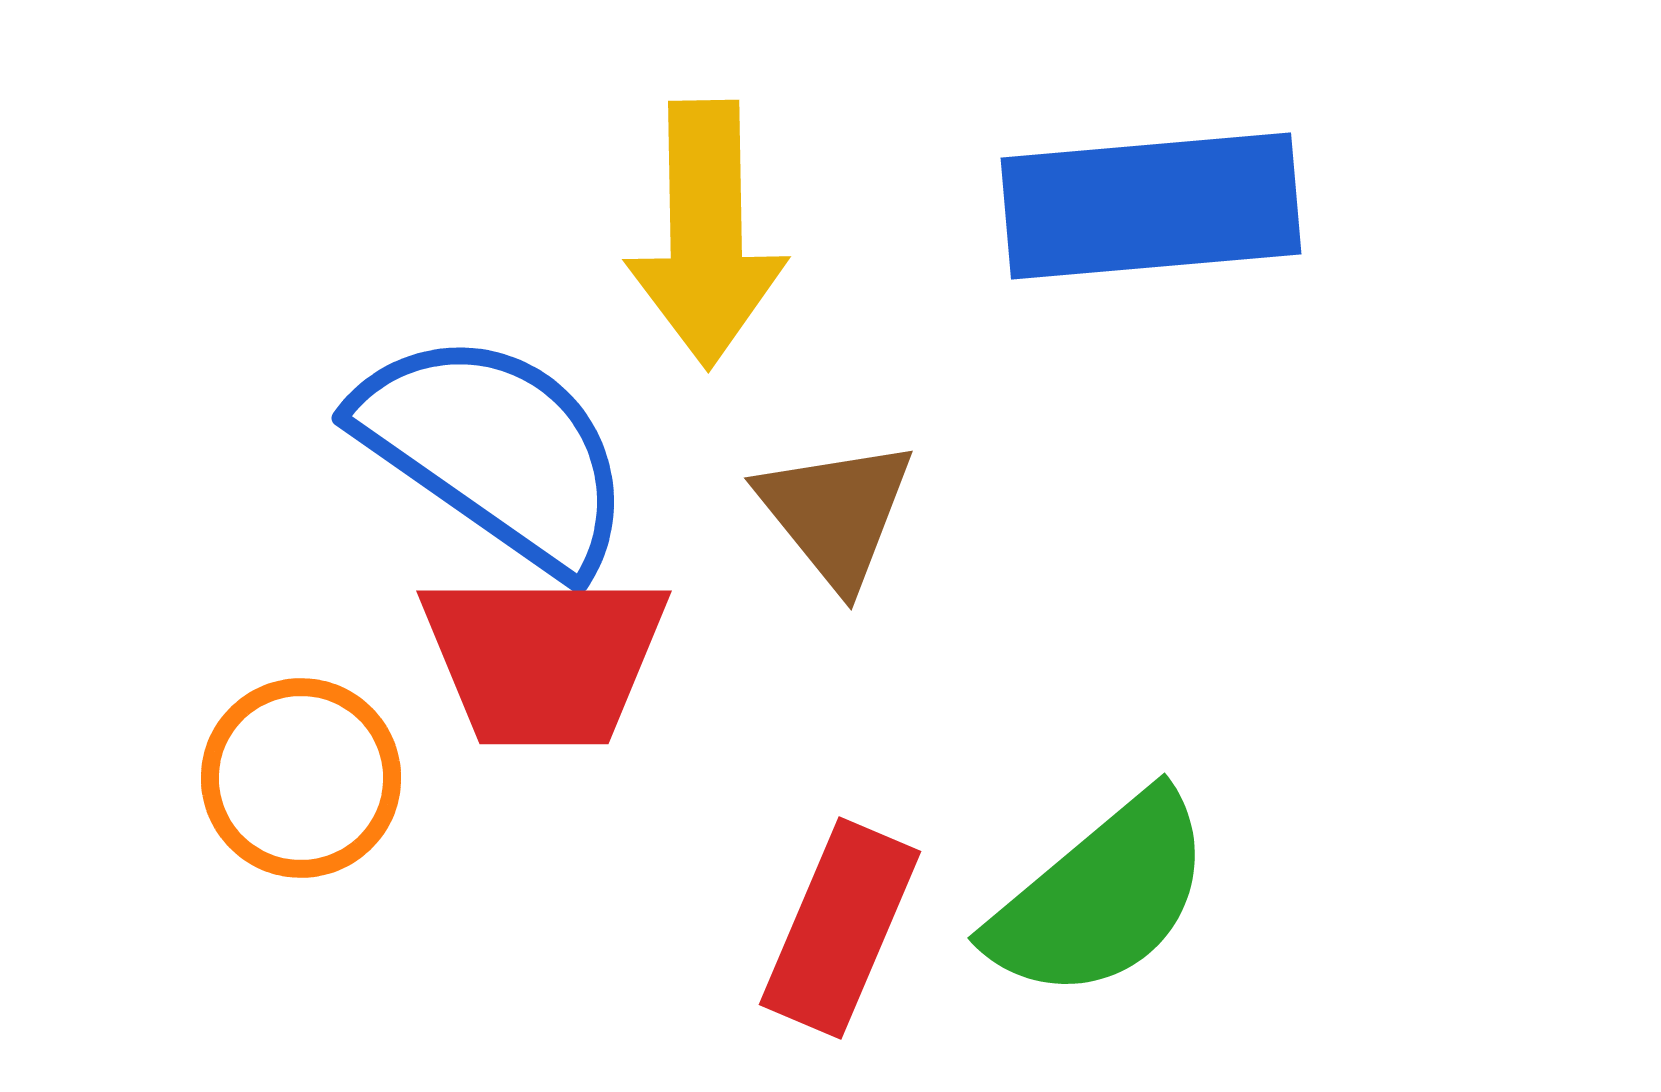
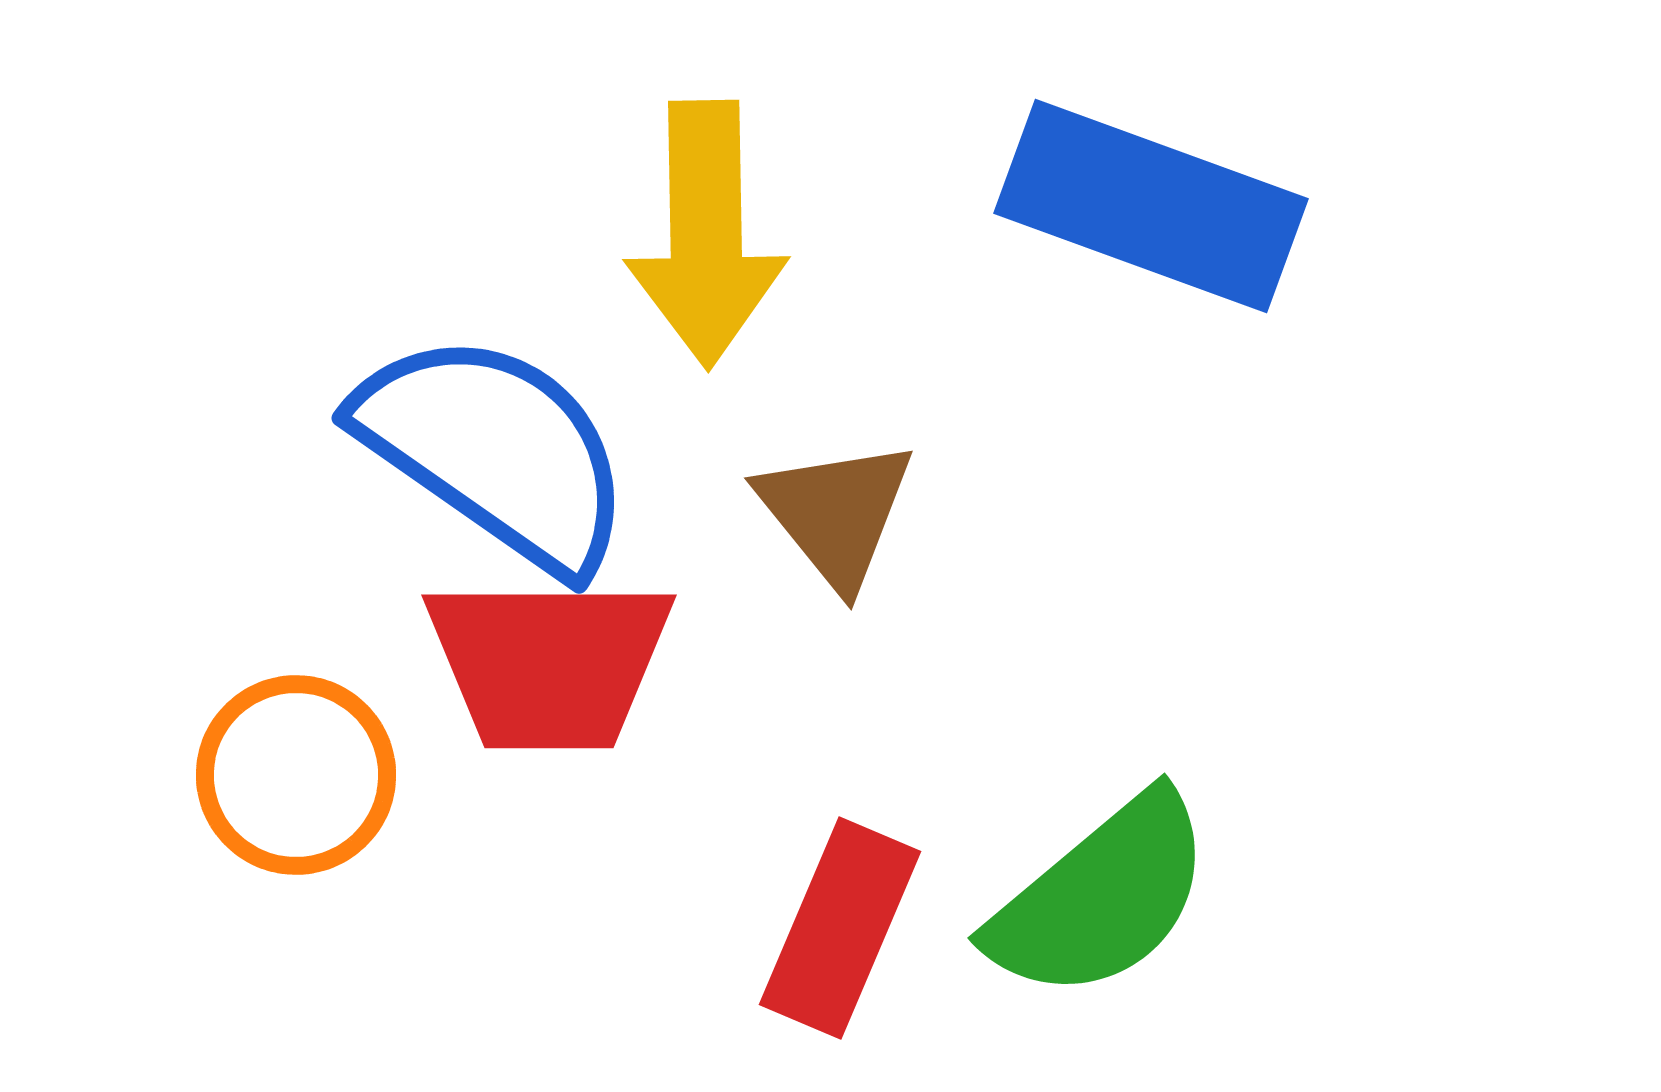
blue rectangle: rotated 25 degrees clockwise
red trapezoid: moved 5 px right, 4 px down
orange circle: moved 5 px left, 3 px up
